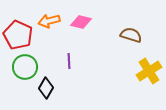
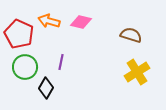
orange arrow: rotated 30 degrees clockwise
red pentagon: moved 1 px right, 1 px up
purple line: moved 8 px left, 1 px down; rotated 14 degrees clockwise
yellow cross: moved 12 px left, 1 px down
